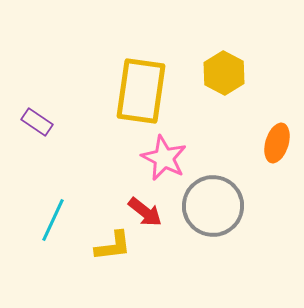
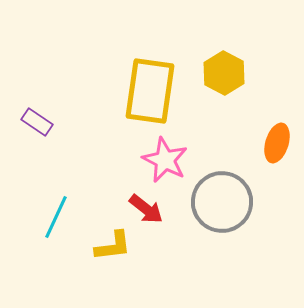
yellow rectangle: moved 9 px right
pink star: moved 1 px right, 2 px down
gray circle: moved 9 px right, 4 px up
red arrow: moved 1 px right, 3 px up
cyan line: moved 3 px right, 3 px up
